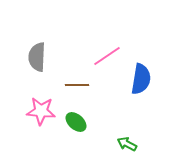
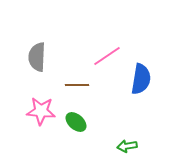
green arrow: moved 2 px down; rotated 36 degrees counterclockwise
